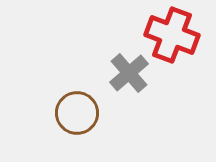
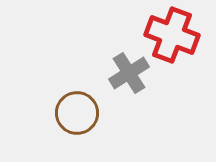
gray cross: rotated 9 degrees clockwise
